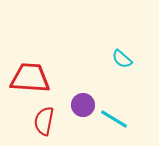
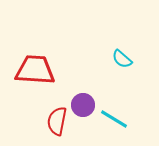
red trapezoid: moved 5 px right, 8 px up
red semicircle: moved 13 px right
